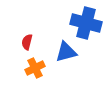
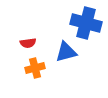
red semicircle: moved 1 px right, 1 px down; rotated 112 degrees counterclockwise
orange cross: rotated 12 degrees clockwise
